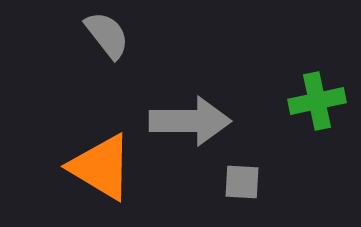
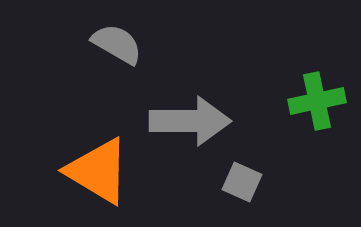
gray semicircle: moved 10 px right, 9 px down; rotated 22 degrees counterclockwise
orange triangle: moved 3 px left, 4 px down
gray square: rotated 21 degrees clockwise
